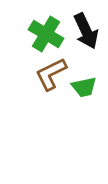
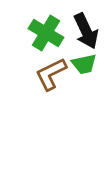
green cross: moved 1 px up
green trapezoid: moved 23 px up
